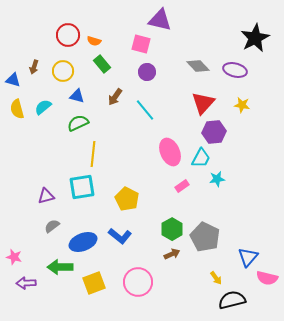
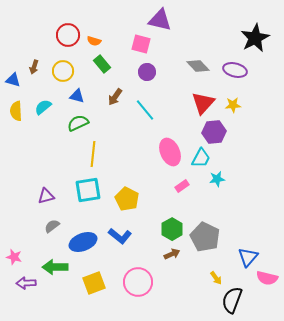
yellow star at (242, 105): moved 9 px left; rotated 14 degrees counterclockwise
yellow semicircle at (17, 109): moved 1 px left, 2 px down; rotated 12 degrees clockwise
cyan square at (82, 187): moved 6 px right, 3 px down
green arrow at (60, 267): moved 5 px left
black semicircle at (232, 300): rotated 56 degrees counterclockwise
